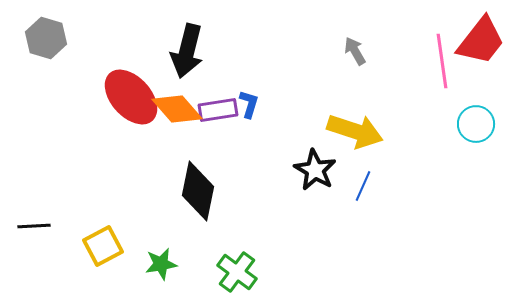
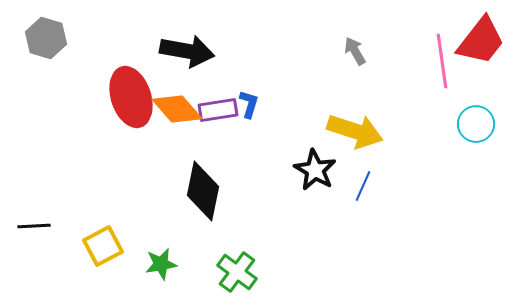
black arrow: rotated 94 degrees counterclockwise
red ellipse: rotated 24 degrees clockwise
black diamond: moved 5 px right
